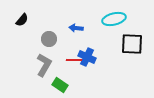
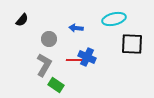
green rectangle: moved 4 px left
